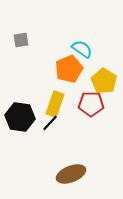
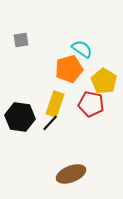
orange pentagon: rotated 8 degrees clockwise
red pentagon: rotated 10 degrees clockwise
